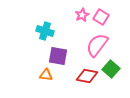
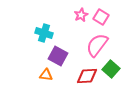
pink star: moved 1 px left
cyan cross: moved 1 px left, 2 px down
purple square: rotated 18 degrees clockwise
red diamond: rotated 15 degrees counterclockwise
